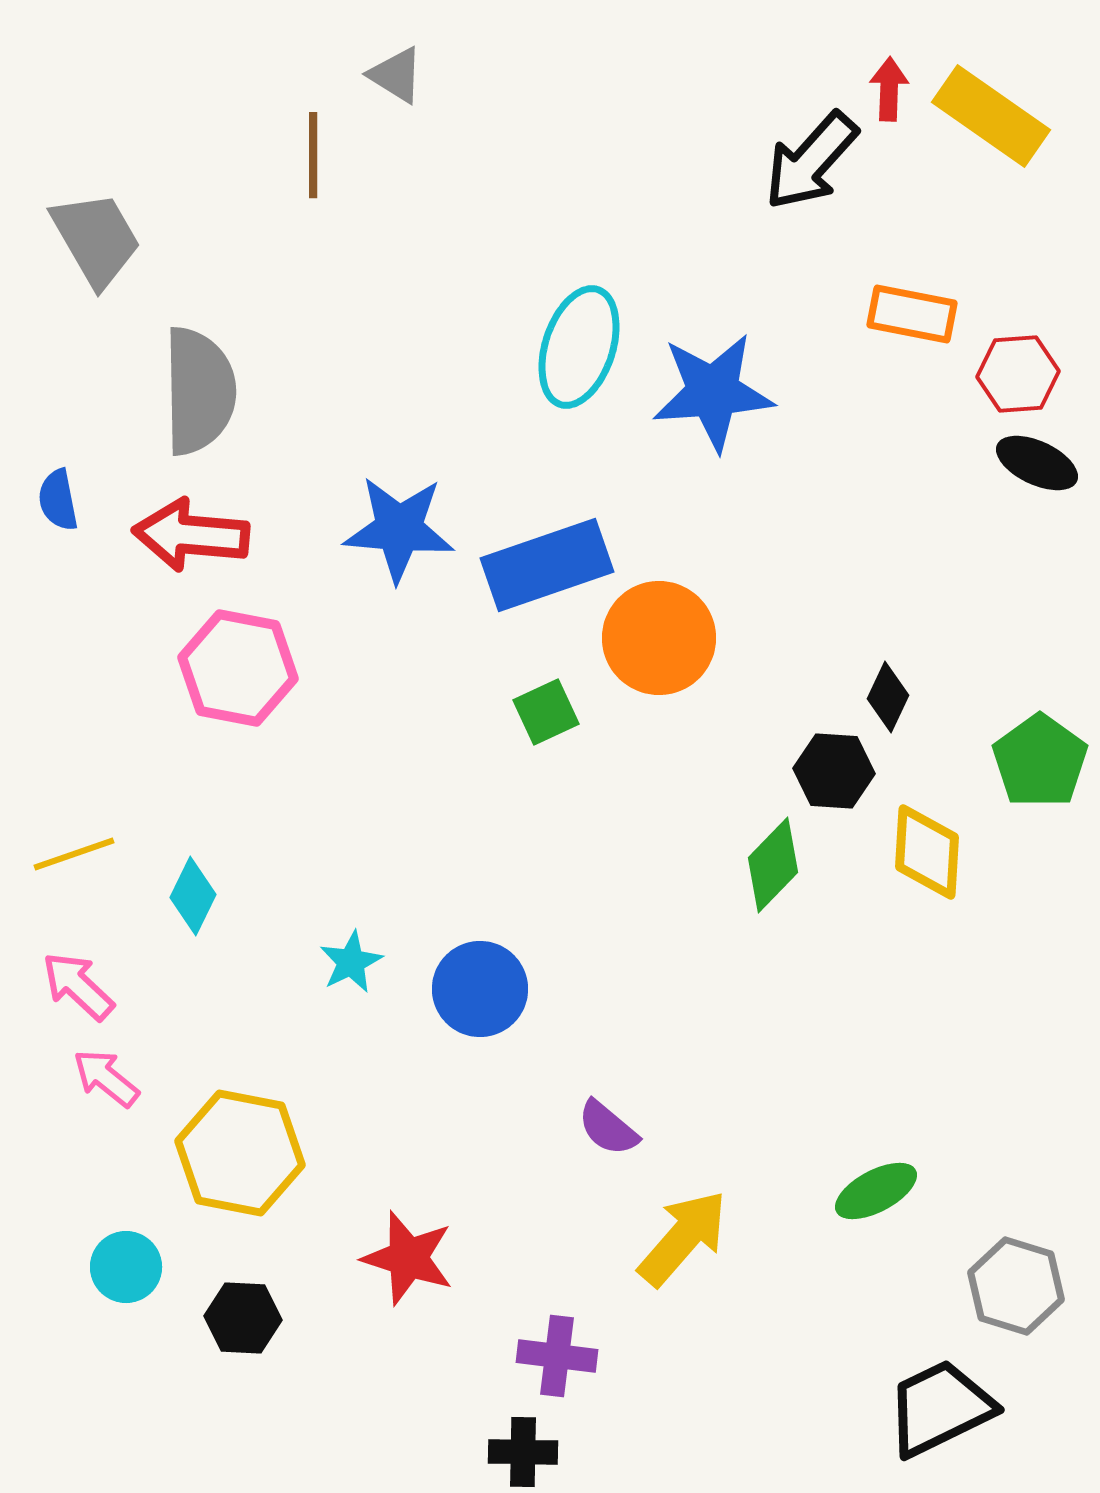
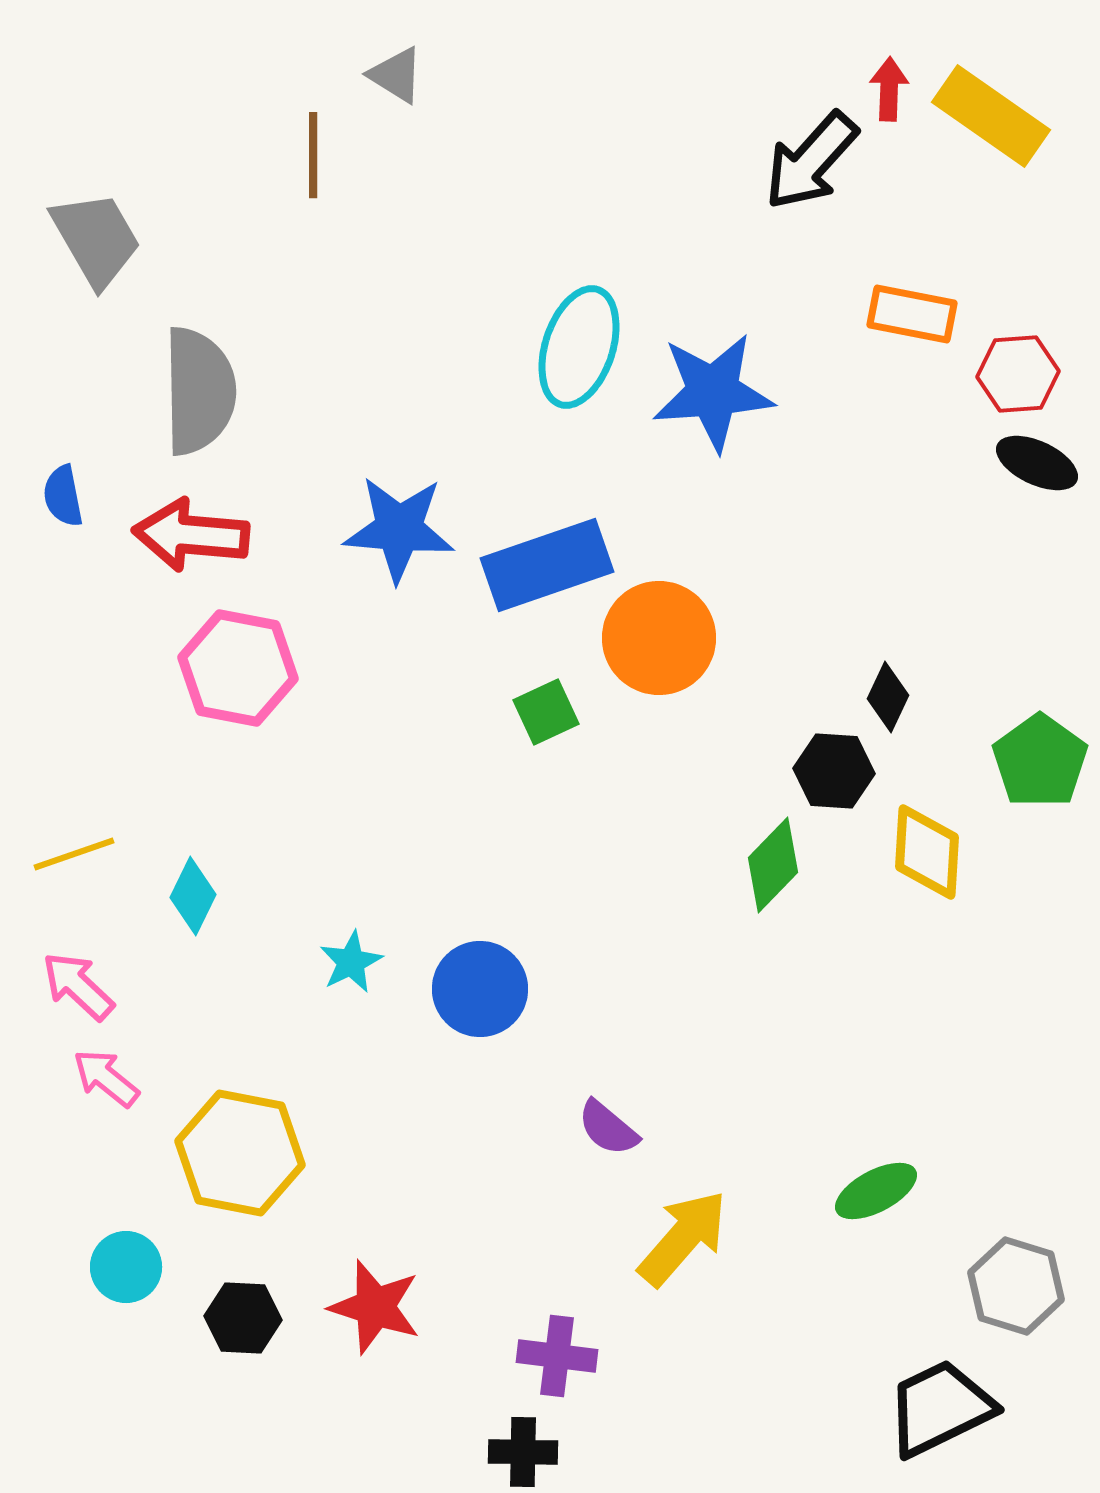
blue semicircle at (58, 500): moved 5 px right, 4 px up
red star at (408, 1258): moved 33 px left, 49 px down
